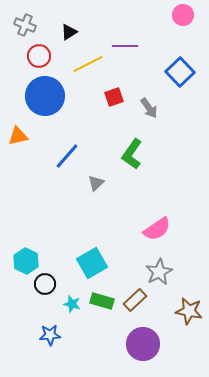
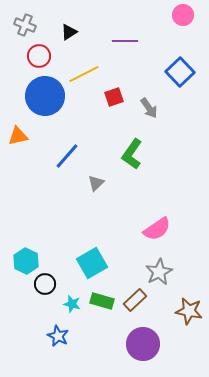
purple line: moved 5 px up
yellow line: moved 4 px left, 10 px down
blue star: moved 8 px right, 1 px down; rotated 30 degrees clockwise
